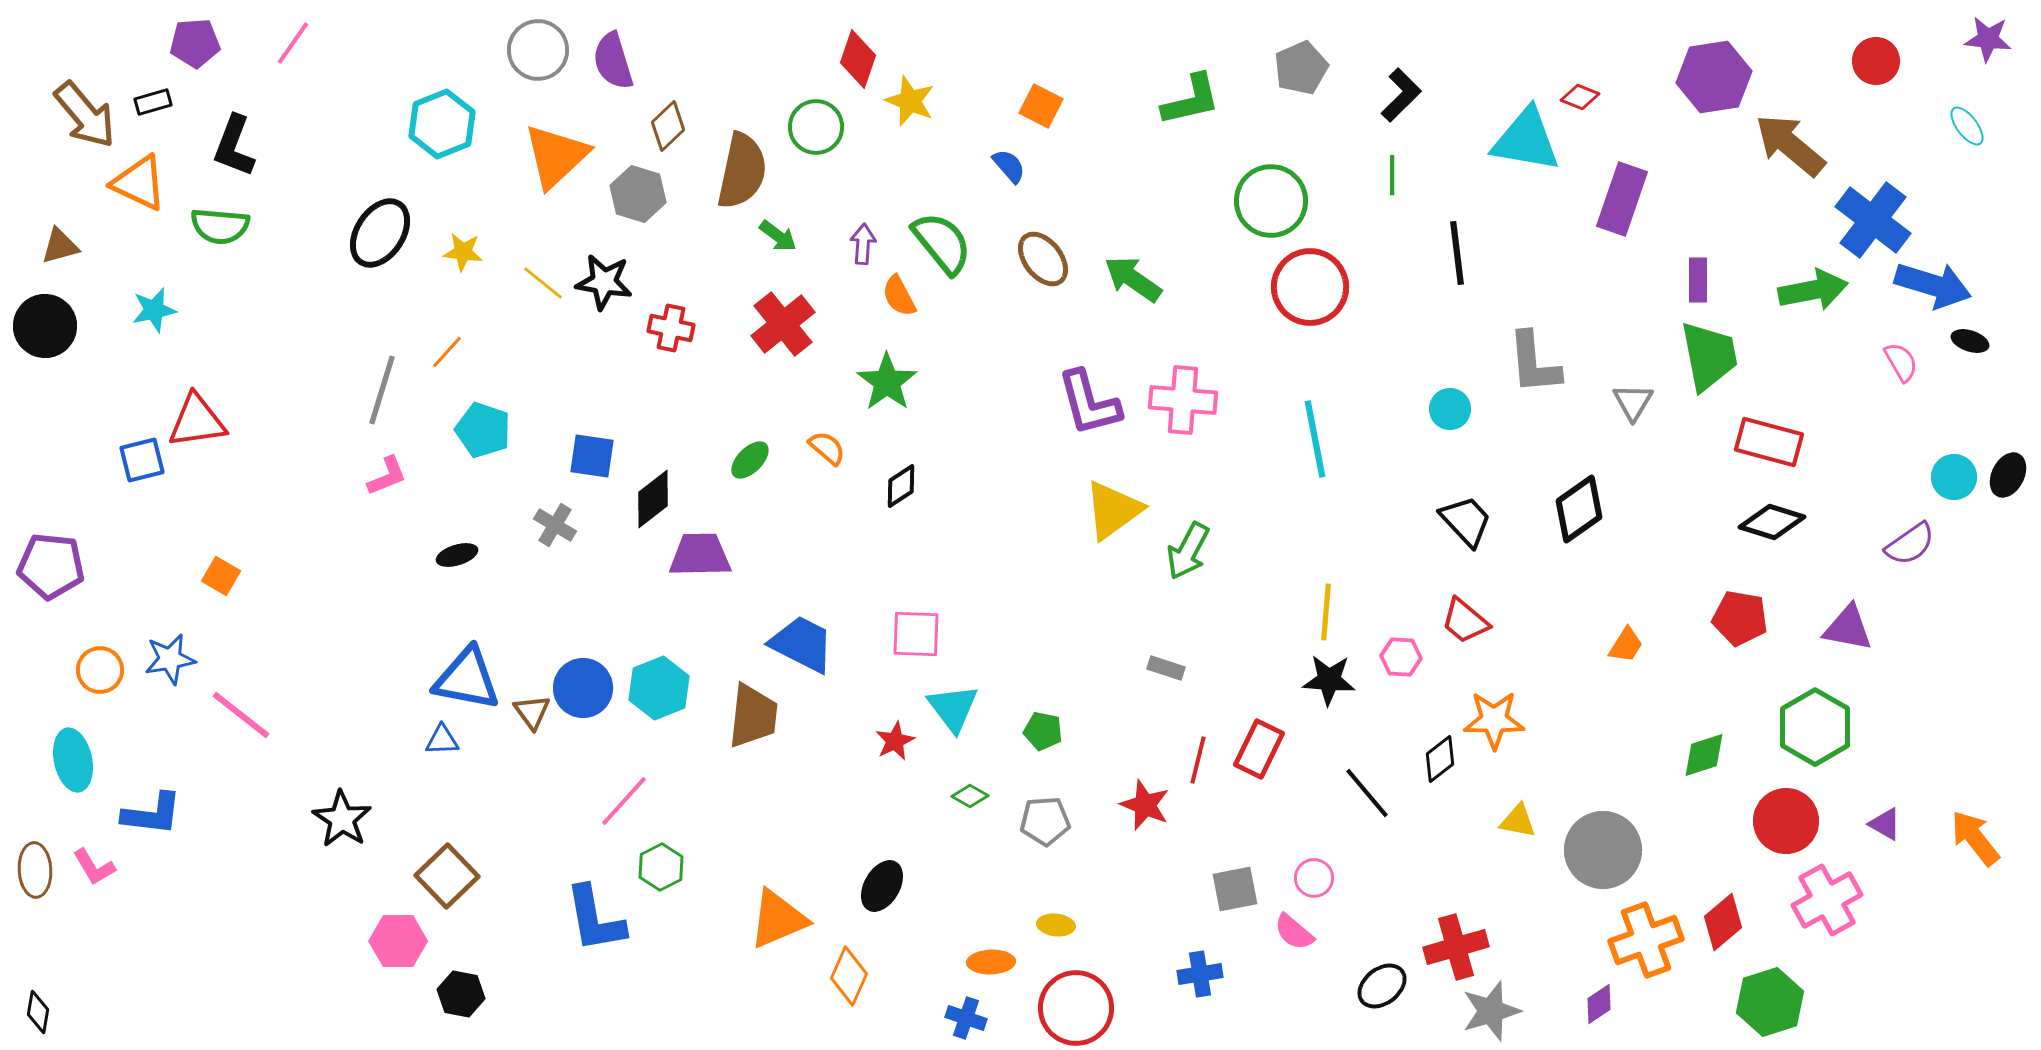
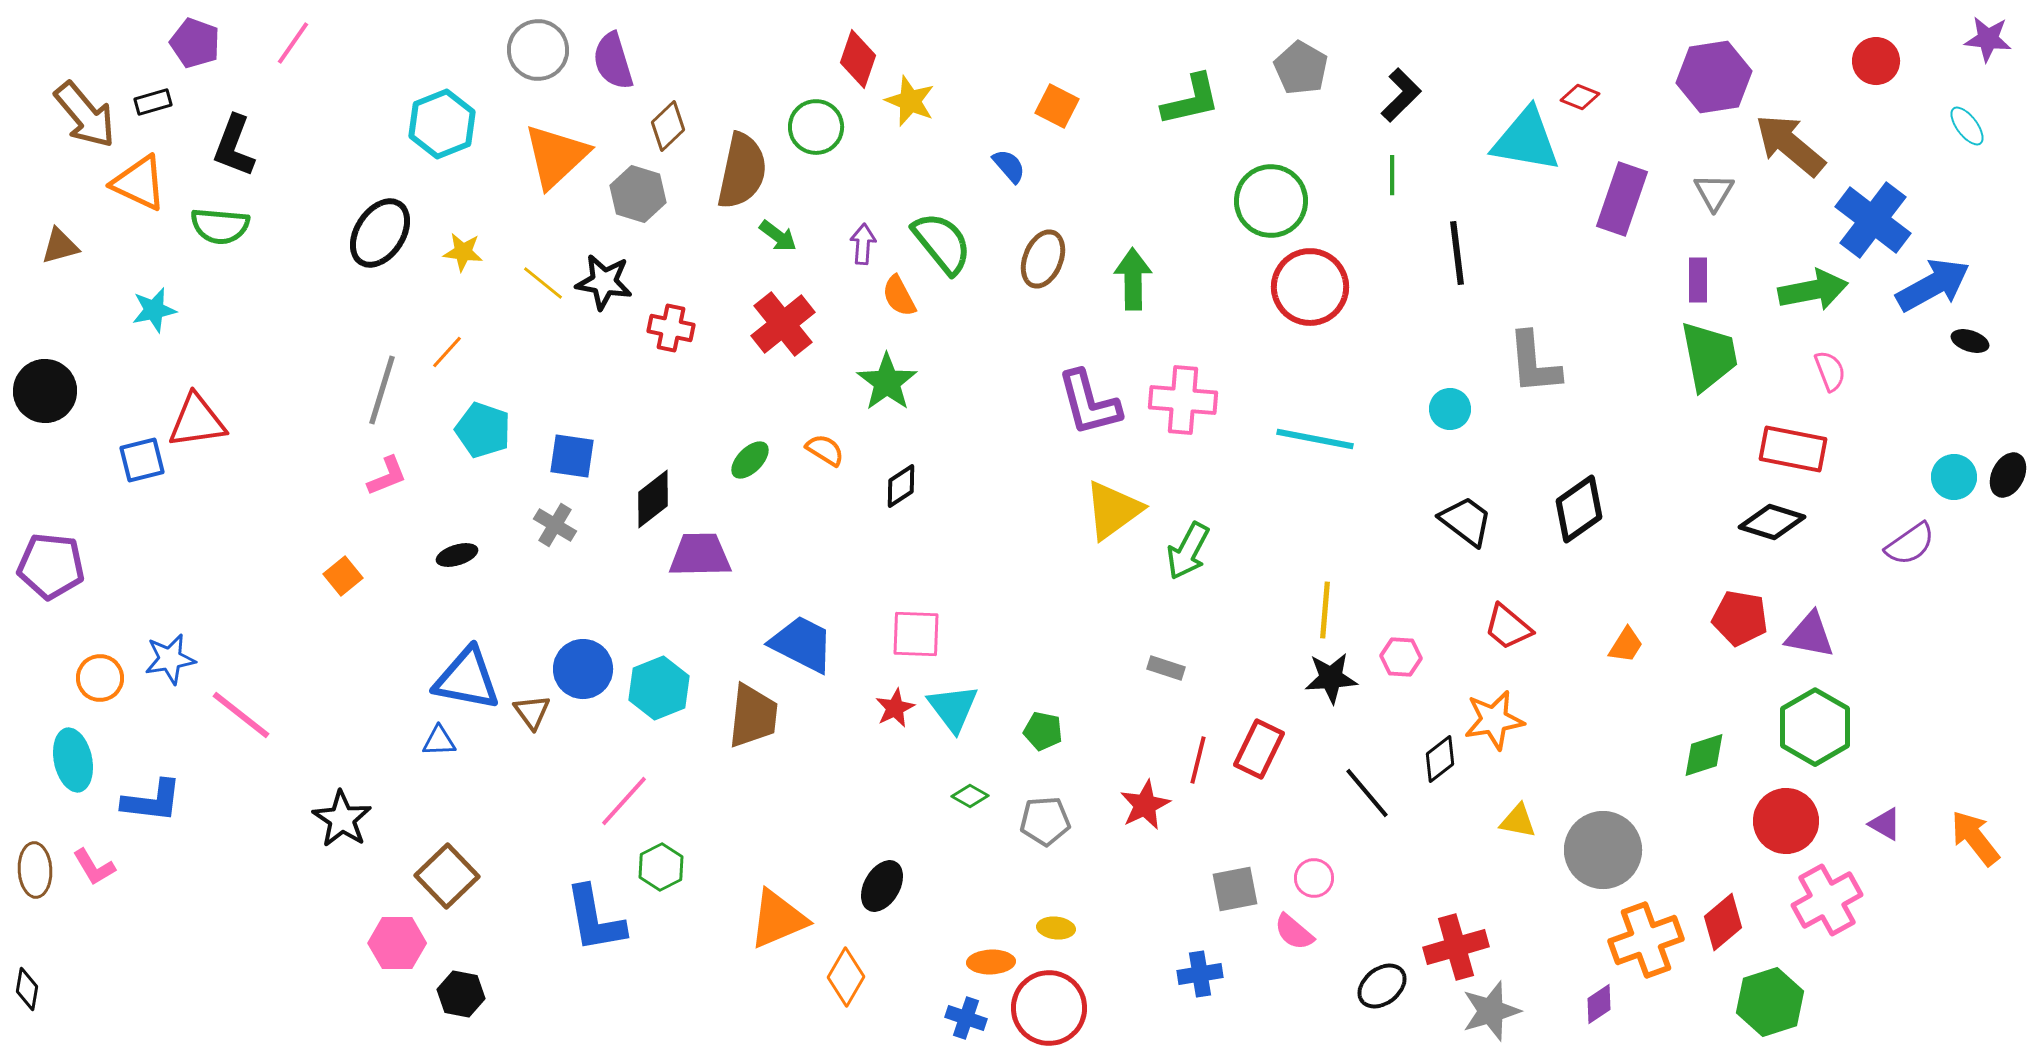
purple pentagon at (195, 43): rotated 24 degrees clockwise
gray pentagon at (1301, 68): rotated 18 degrees counterclockwise
orange square at (1041, 106): moved 16 px right
brown ellipse at (1043, 259): rotated 60 degrees clockwise
green arrow at (1133, 279): rotated 54 degrees clockwise
blue arrow at (1933, 285): rotated 46 degrees counterclockwise
black circle at (45, 326): moved 65 px down
pink semicircle at (1901, 362): moved 71 px left, 9 px down; rotated 9 degrees clockwise
gray triangle at (1633, 402): moved 81 px right, 210 px up
cyan line at (1315, 439): rotated 68 degrees counterclockwise
red rectangle at (1769, 442): moved 24 px right, 7 px down; rotated 4 degrees counterclockwise
orange semicircle at (827, 448): moved 2 px left, 2 px down; rotated 9 degrees counterclockwise
blue square at (592, 456): moved 20 px left
black trapezoid at (1466, 521): rotated 10 degrees counterclockwise
orange square at (221, 576): moved 122 px right; rotated 21 degrees clockwise
yellow line at (1326, 612): moved 1 px left, 2 px up
red trapezoid at (1465, 621): moved 43 px right, 6 px down
purple triangle at (1848, 628): moved 38 px left, 7 px down
orange circle at (100, 670): moved 8 px down
black star at (1329, 680): moved 2 px right, 2 px up; rotated 8 degrees counterclockwise
blue circle at (583, 688): moved 19 px up
orange star at (1494, 720): rotated 10 degrees counterclockwise
blue triangle at (442, 740): moved 3 px left, 1 px down
red star at (895, 741): moved 33 px up
red star at (1145, 805): rotated 24 degrees clockwise
blue L-shape at (152, 814): moved 13 px up
yellow ellipse at (1056, 925): moved 3 px down
pink hexagon at (398, 941): moved 1 px left, 2 px down
orange diamond at (849, 976): moved 3 px left, 1 px down; rotated 6 degrees clockwise
red circle at (1076, 1008): moved 27 px left
black diamond at (38, 1012): moved 11 px left, 23 px up
